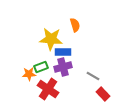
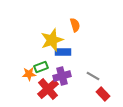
yellow star: moved 1 px right, 1 px down; rotated 25 degrees counterclockwise
purple cross: moved 1 px left, 9 px down
red cross: rotated 15 degrees clockwise
